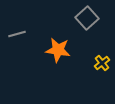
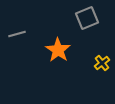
gray square: rotated 20 degrees clockwise
orange star: rotated 25 degrees clockwise
